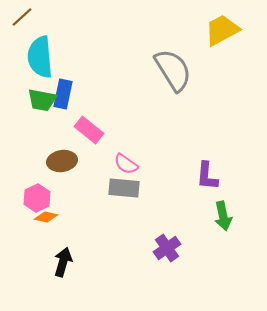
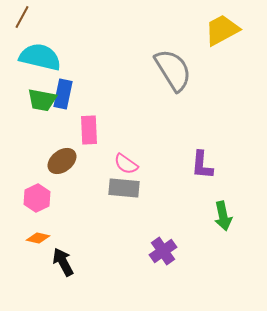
brown line: rotated 20 degrees counterclockwise
cyan semicircle: rotated 108 degrees clockwise
pink rectangle: rotated 48 degrees clockwise
brown ellipse: rotated 28 degrees counterclockwise
purple L-shape: moved 5 px left, 11 px up
orange diamond: moved 8 px left, 21 px down
purple cross: moved 4 px left, 3 px down
black arrow: rotated 44 degrees counterclockwise
